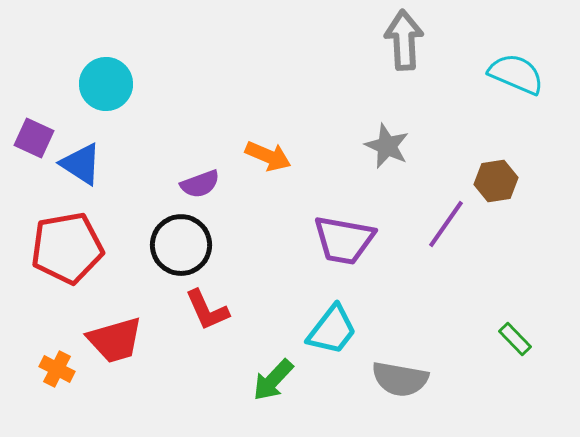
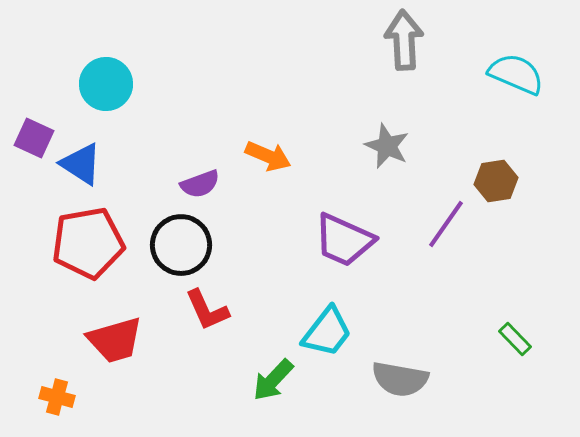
purple trapezoid: rotated 14 degrees clockwise
red pentagon: moved 21 px right, 5 px up
cyan trapezoid: moved 5 px left, 2 px down
orange cross: moved 28 px down; rotated 12 degrees counterclockwise
